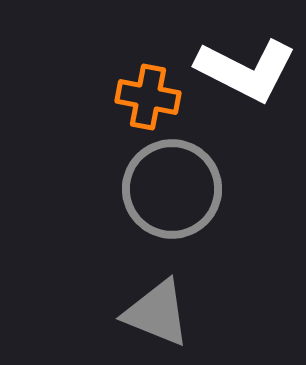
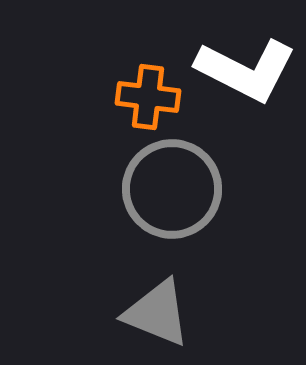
orange cross: rotated 4 degrees counterclockwise
